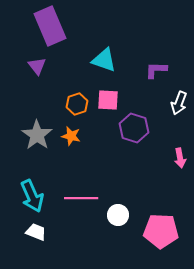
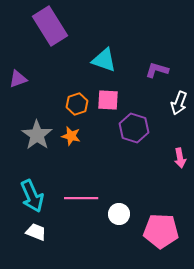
purple rectangle: rotated 9 degrees counterclockwise
purple triangle: moved 19 px left, 13 px down; rotated 48 degrees clockwise
purple L-shape: moved 1 px right; rotated 15 degrees clockwise
white circle: moved 1 px right, 1 px up
